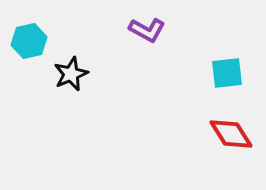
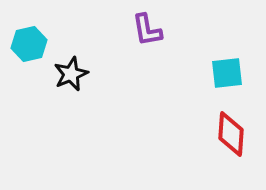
purple L-shape: rotated 51 degrees clockwise
cyan hexagon: moved 3 px down
red diamond: rotated 36 degrees clockwise
